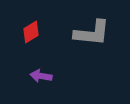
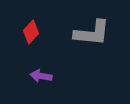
red diamond: rotated 15 degrees counterclockwise
